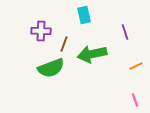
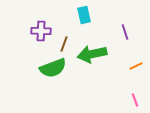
green semicircle: moved 2 px right
